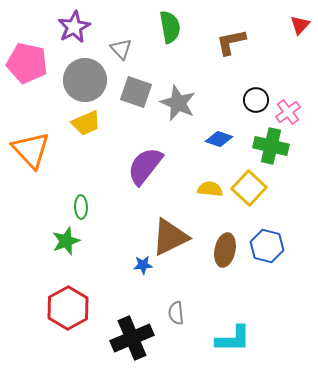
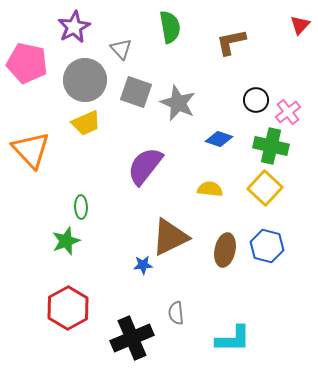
yellow square: moved 16 px right
